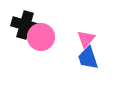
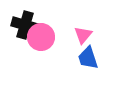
pink triangle: moved 3 px left, 4 px up
